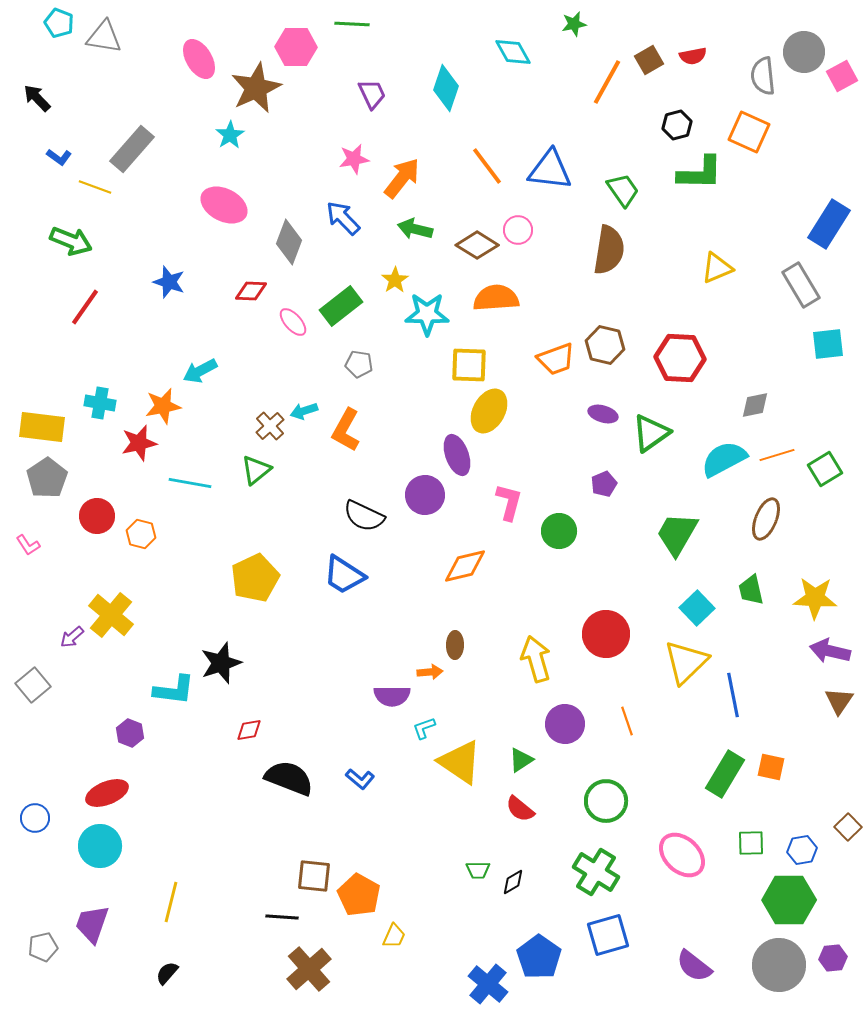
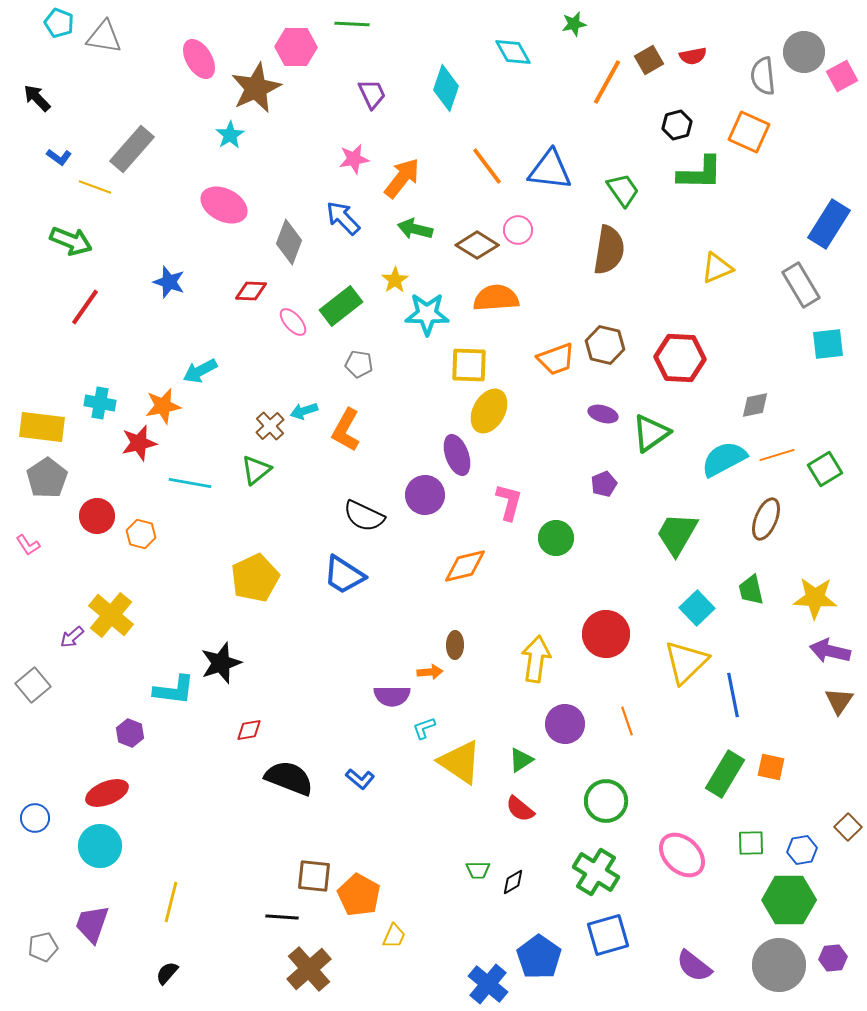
green circle at (559, 531): moved 3 px left, 7 px down
yellow arrow at (536, 659): rotated 24 degrees clockwise
